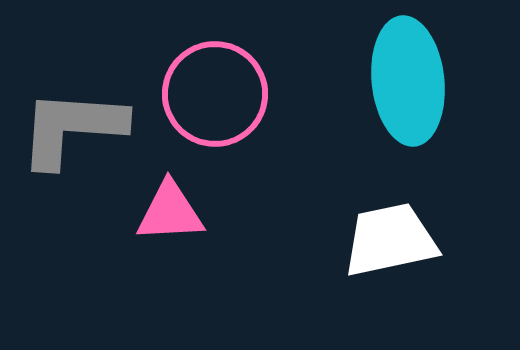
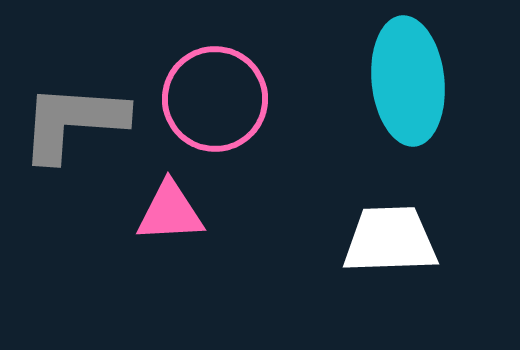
pink circle: moved 5 px down
gray L-shape: moved 1 px right, 6 px up
white trapezoid: rotated 10 degrees clockwise
